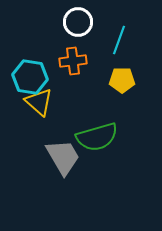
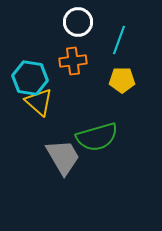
cyan hexagon: moved 1 px down
